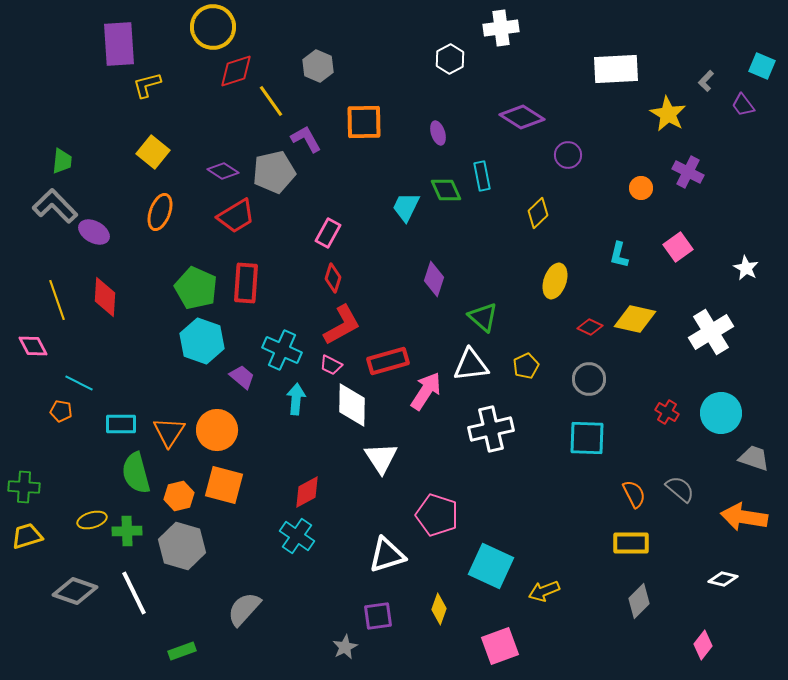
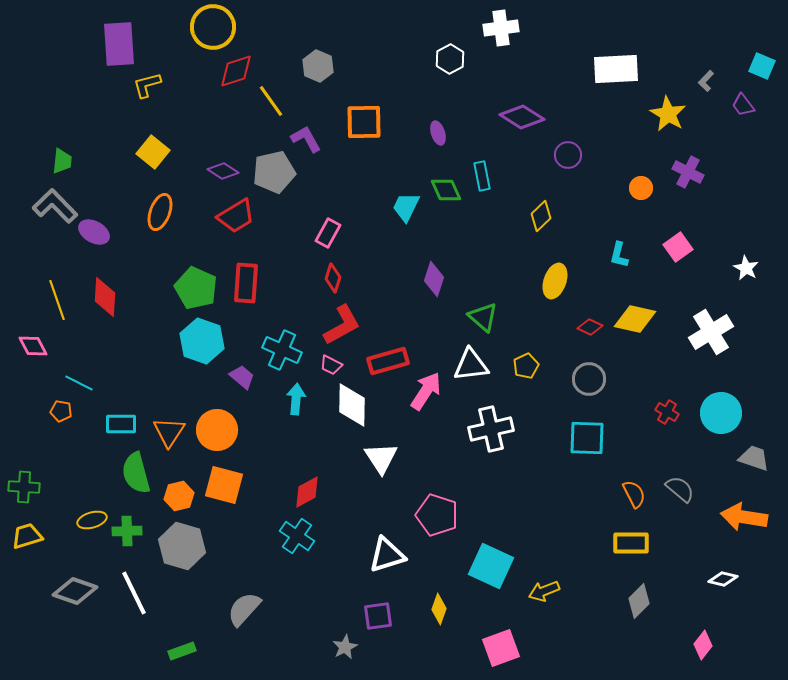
yellow diamond at (538, 213): moved 3 px right, 3 px down
pink square at (500, 646): moved 1 px right, 2 px down
